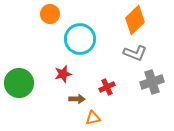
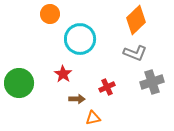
orange diamond: moved 1 px right
red star: rotated 24 degrees counterclockwise
